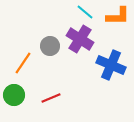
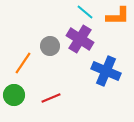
blue cross: moved 5 px left, 6 px down
